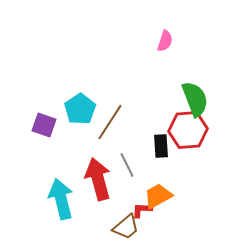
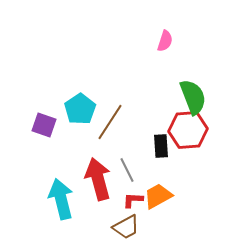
green semicircle: moved 2 px left, 2 px up
gray line: moved 5 px down
red L-shape: moved 9 px left, 10 px up
brown trapezoid: rotated 12 degrees clockwise
